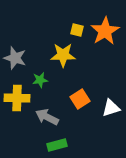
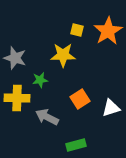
orange star: moved 3 px right
green rectangle: moved 19 px right
